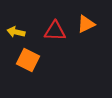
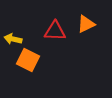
yellow arrow: moved 3 px left, 7 px down
